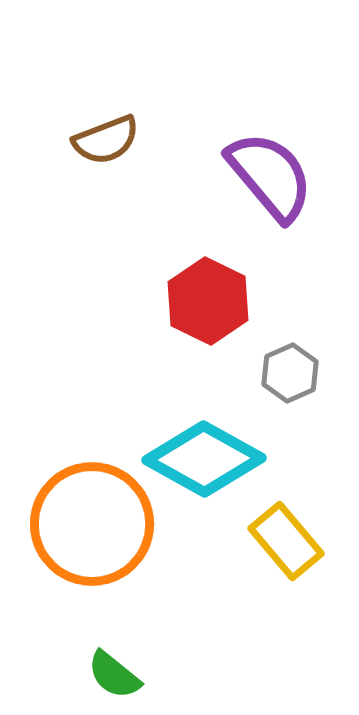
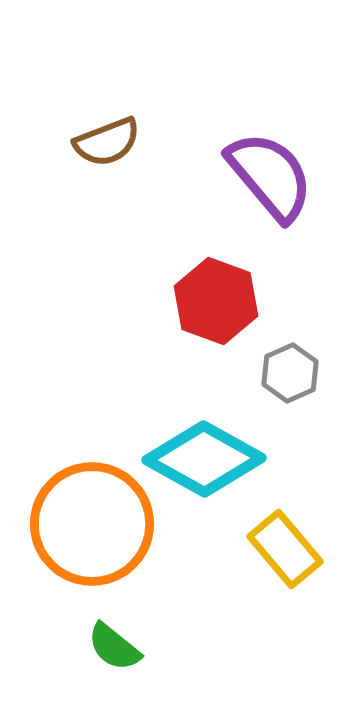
brown semicircle: moved 1 px right, 2 px down
red hexagon: moved 8 px right; rotated 6 degrees counterclockwise
yellow rectangle: moved 1 px left, 8 px down
green semicircle: moved 28 px up
